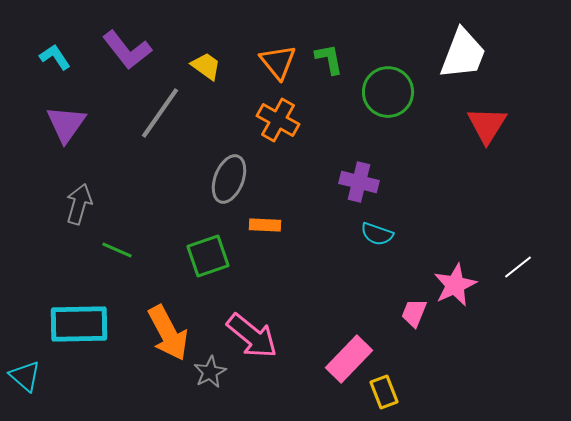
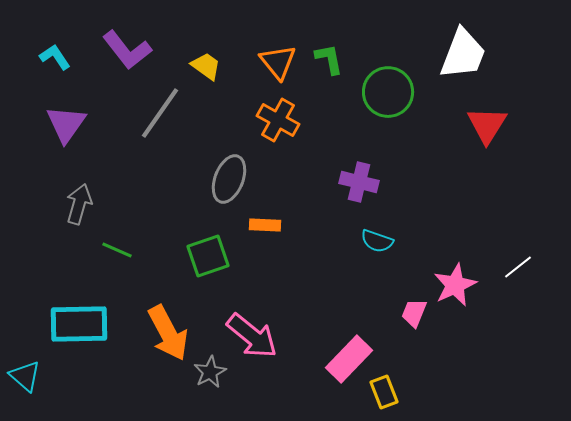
cyan semicircle: moved 7 px down
